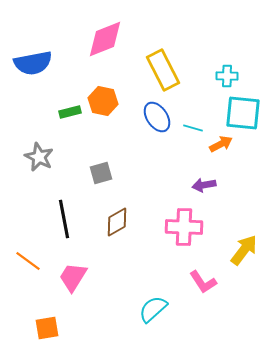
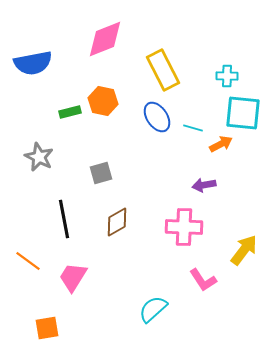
pink L-shape: moved 2 px up
